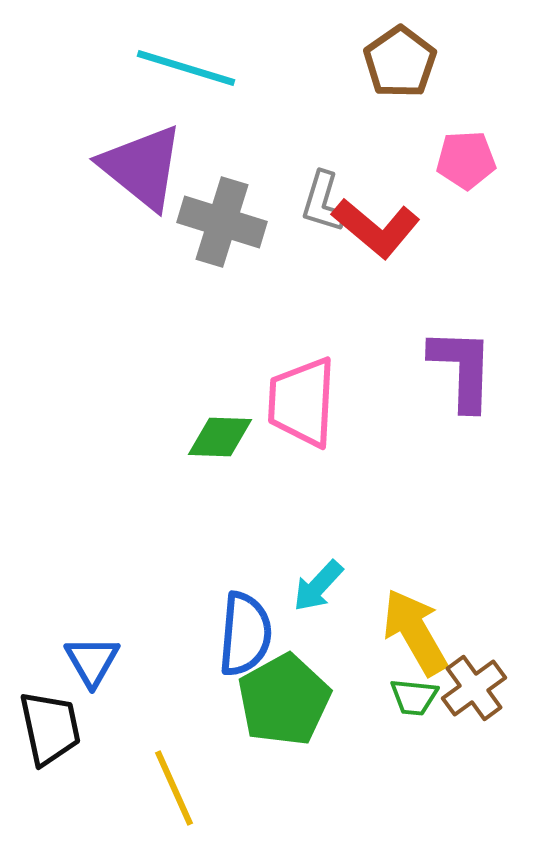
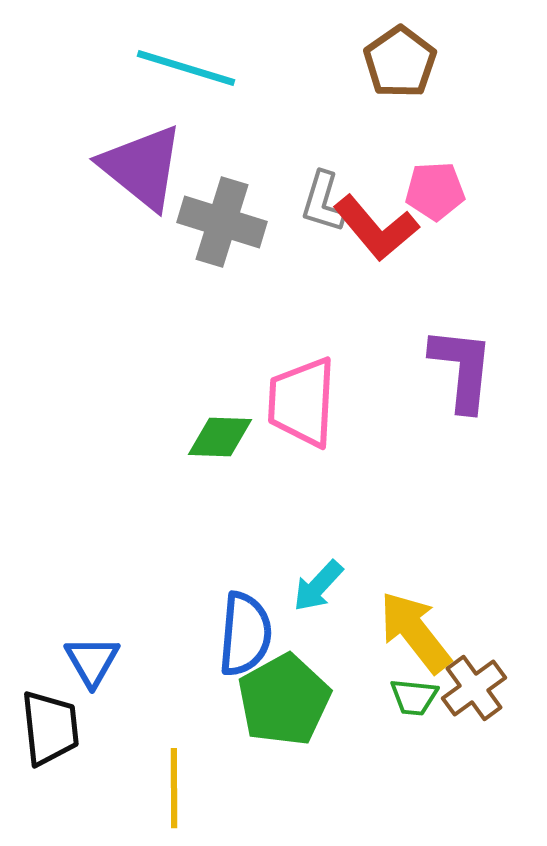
pink pentagon: moved 31 px left, 31 px down
red L-shape: rotated 10 degrees clockwise
purple L-shape: rotated 4 degrees clockwise
yellow arrow: rotated 8 degrees counterclockwise
black trapezoid: rotated 6 degrees clockwise
yellow line: rotated 24 degrees clockwise
